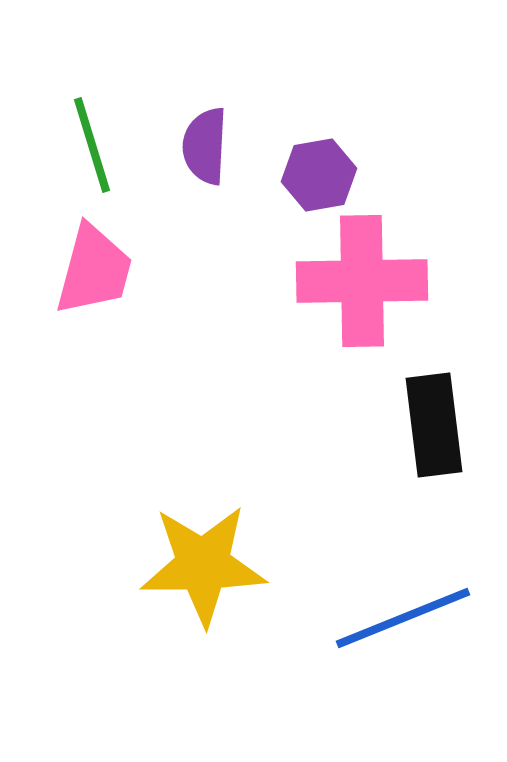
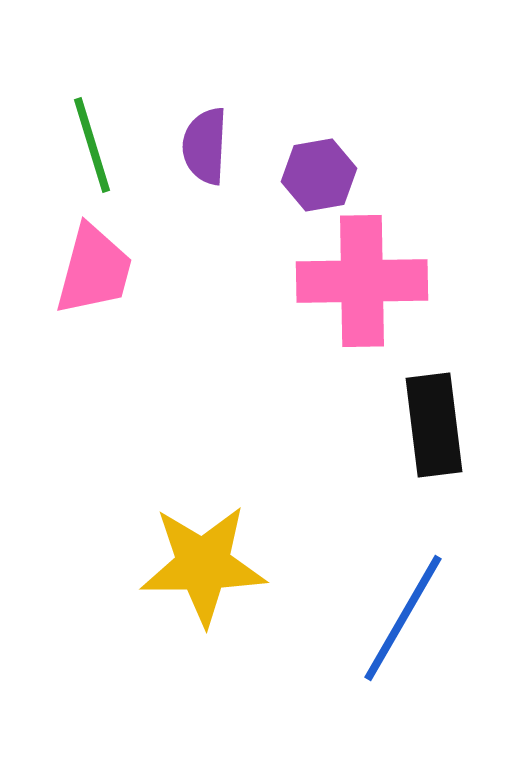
blue line: rotated 38 degrees counterclockwise
